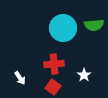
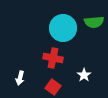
green semicircle: moved 3 px up
red cross: moved 1 px left, 6 px up; rotated 18 degrees clockwise
white arrow: rotated 48 degrees clockwise
